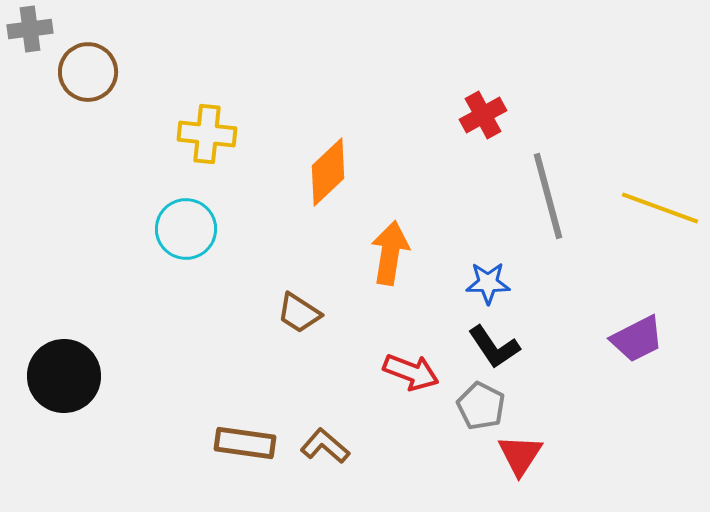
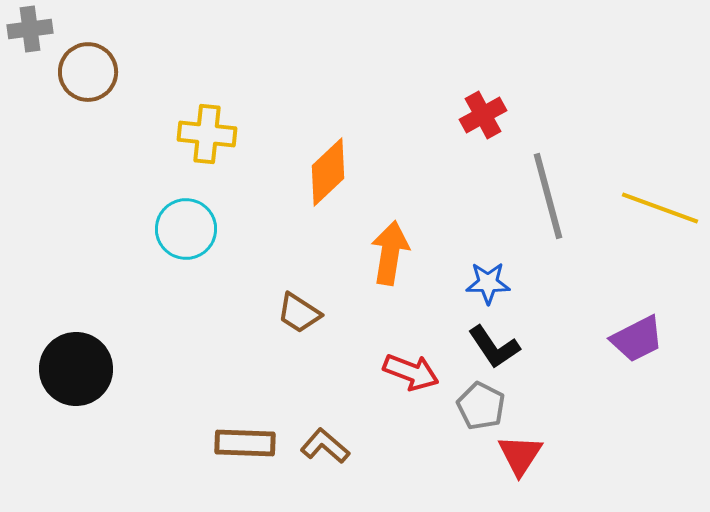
black circle: moved 12 px right, 7 px up
brown rectangle: rotated 6 degrees counterclockwise
